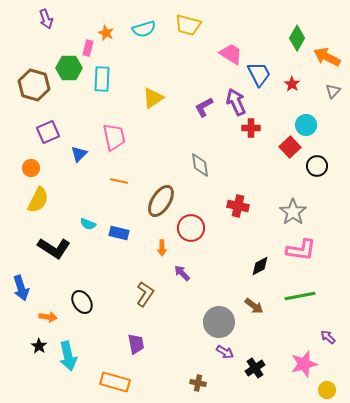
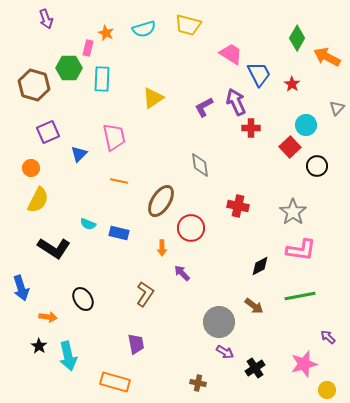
gray triangle at (333, 91): moved 4 px right, 17 px down
black ellipse at (82, 302): moved 1 px right, 3 px up
